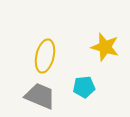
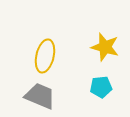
cyan pentagon: moved 17 px right
